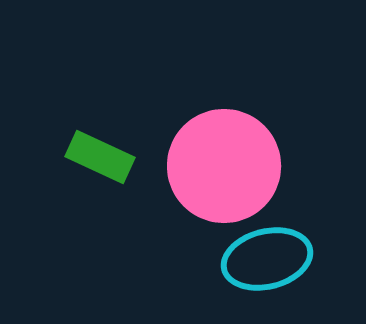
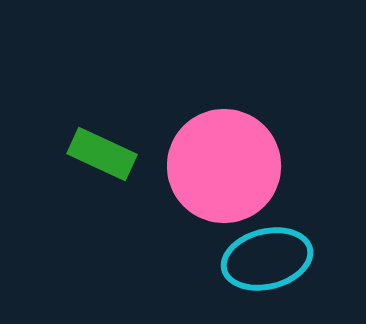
green rectangle: moved 2 px right, 3 px up
